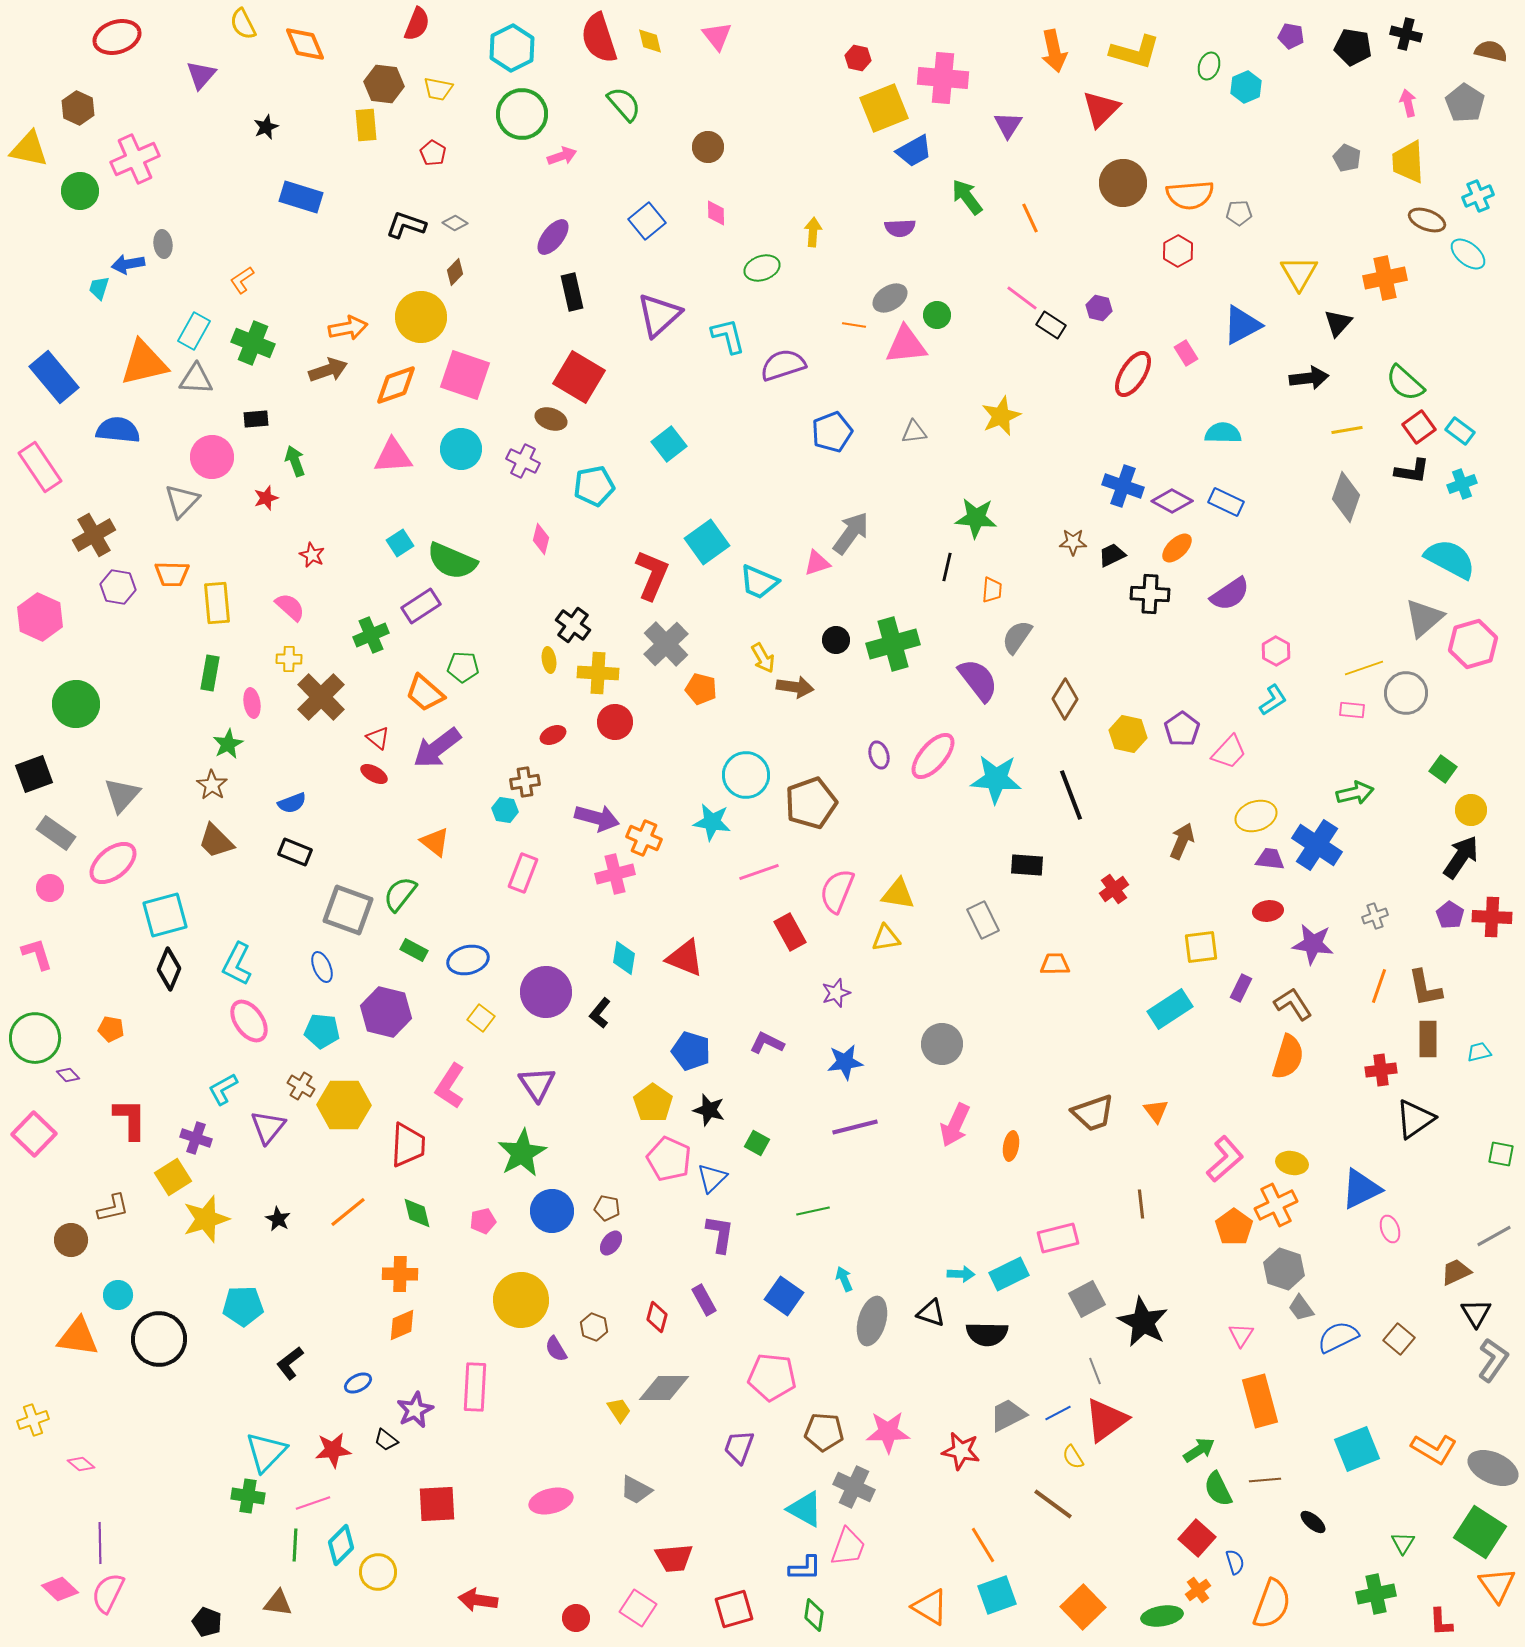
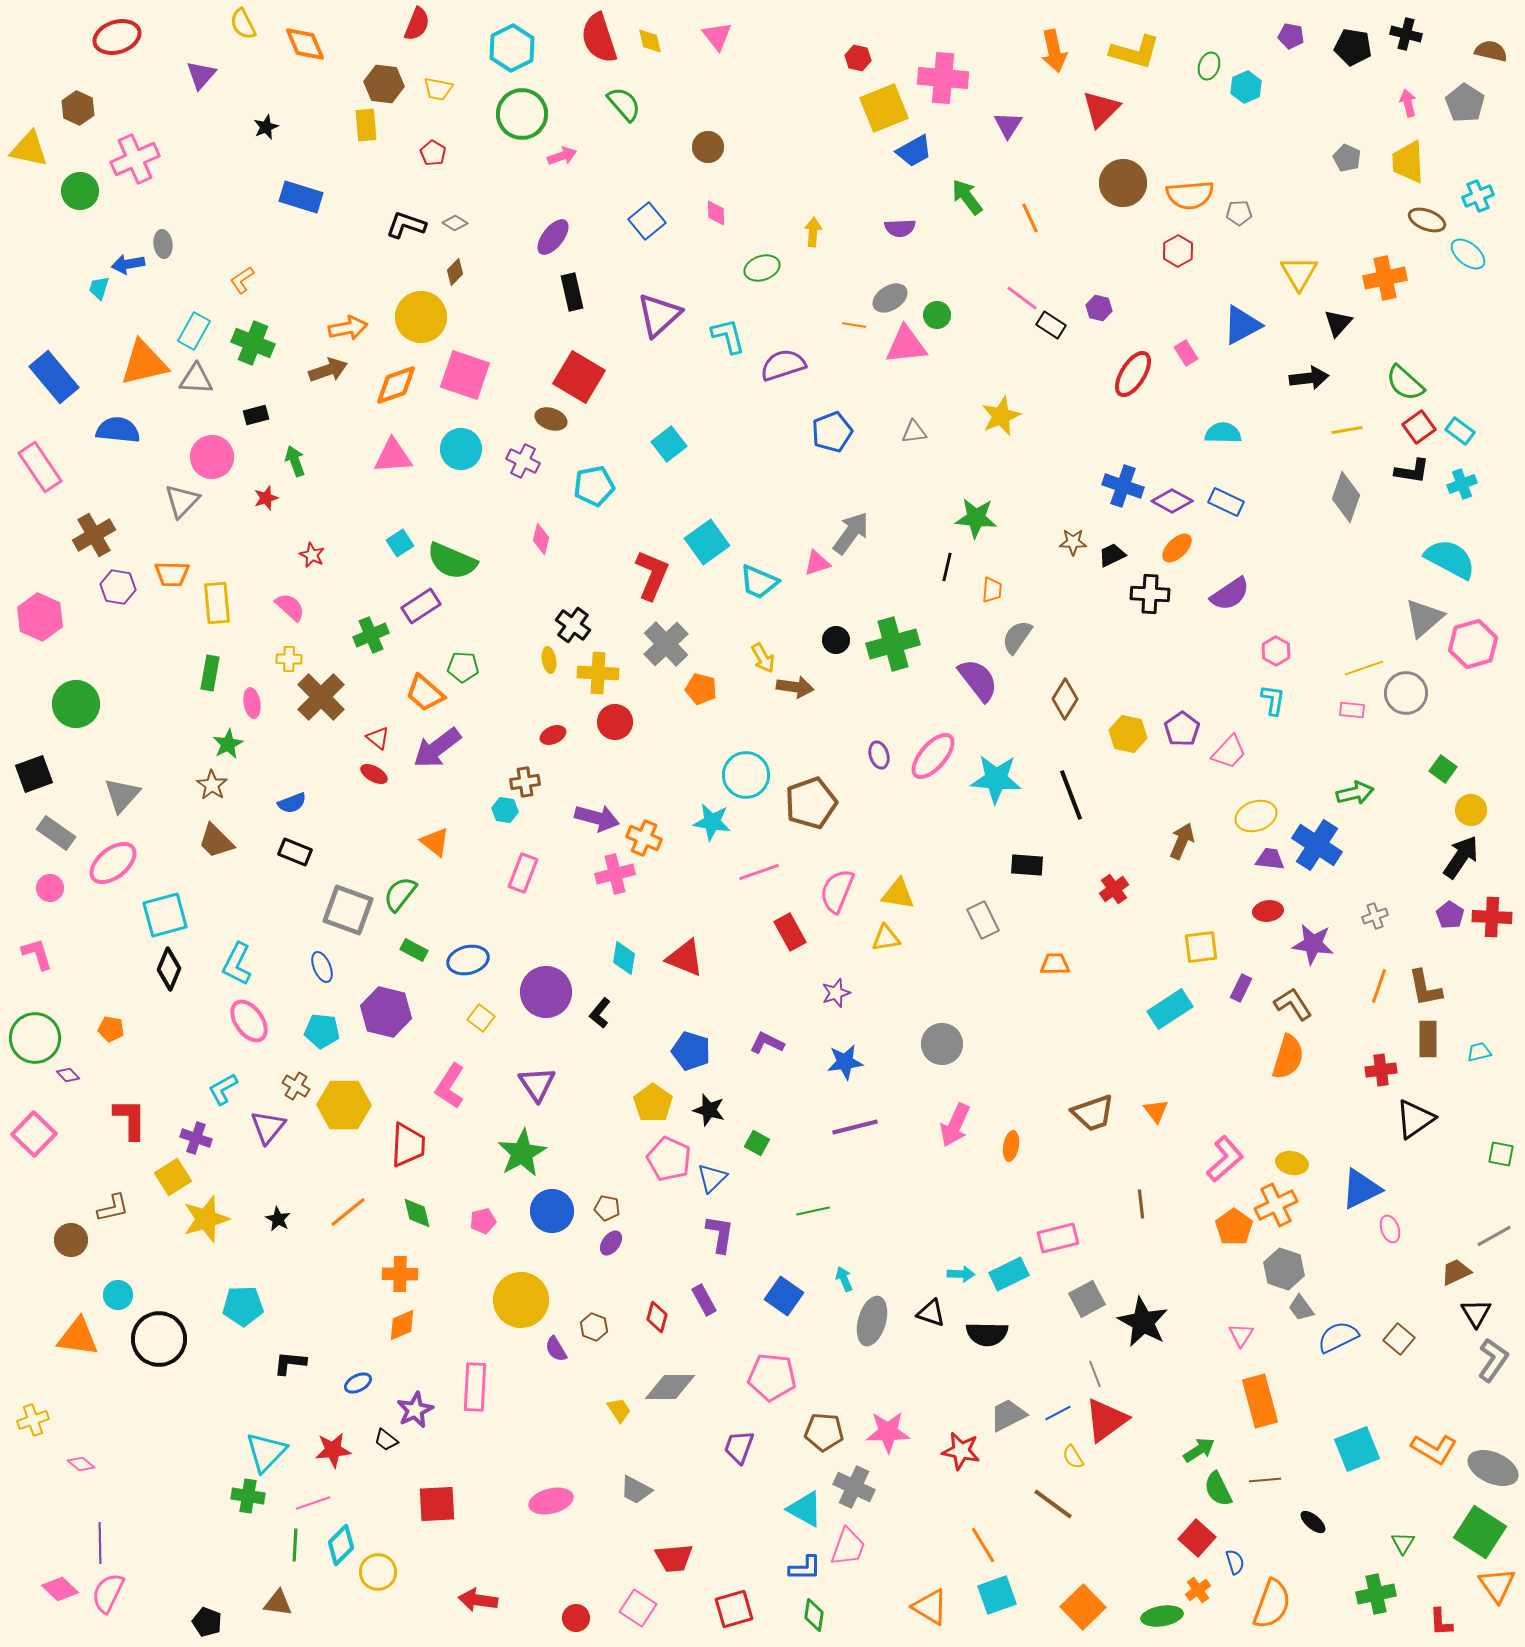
black rectangle at (256, 419): moved 4 px up; rotated 10 degrees counterclockwise
cyan L-shape at (1273, 700): rotated 48 degrees counterclockwise
brown cross at (301, 1086): moved 5 px left
black L-shape at (290, 1363): rotated 44 degrees clockwise
gray line at (1095, 1371): moved 3 px down
gray diamond at (664, 1388): moved 6 px right, 1 px up
